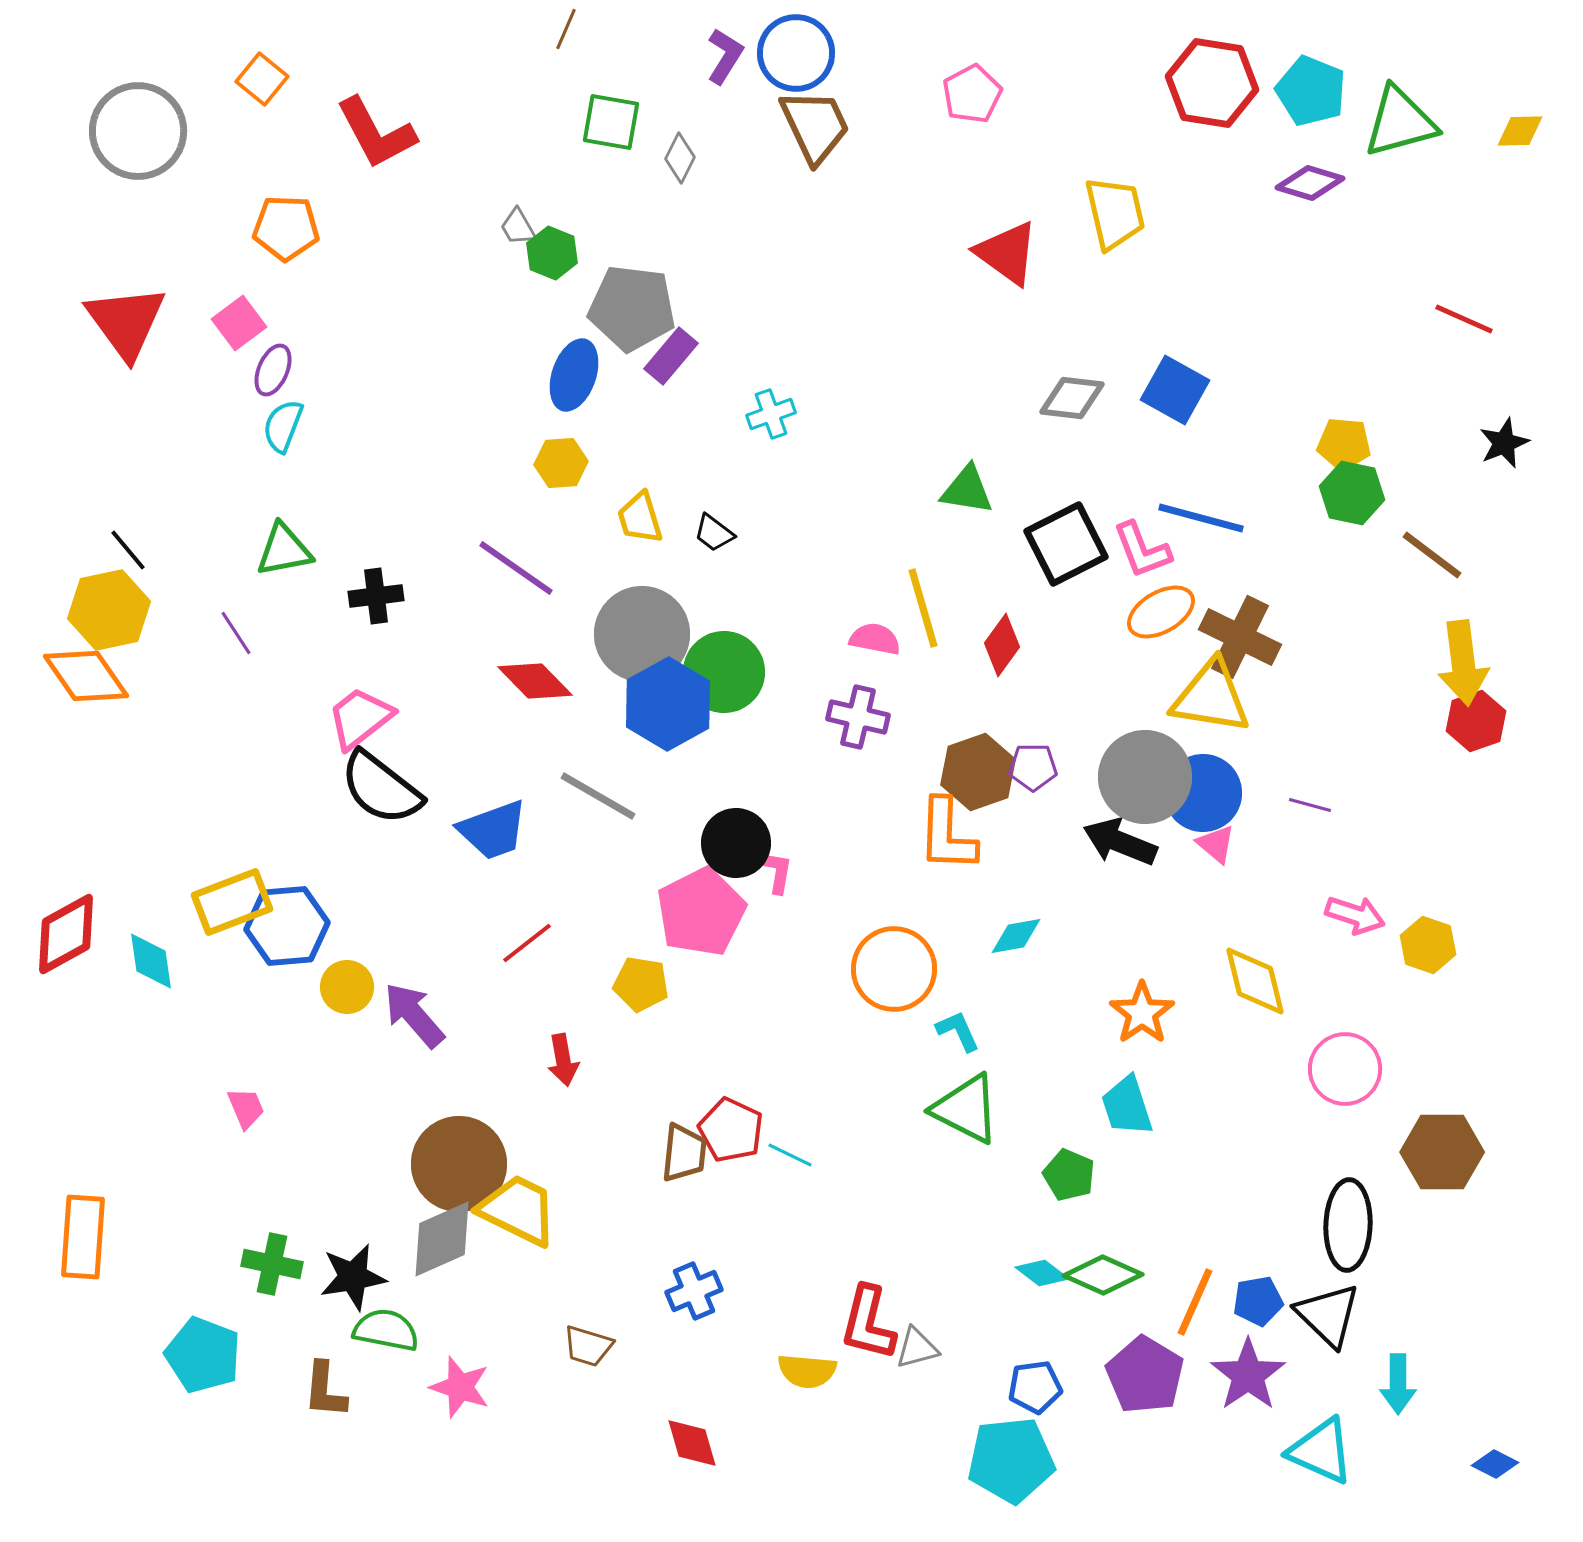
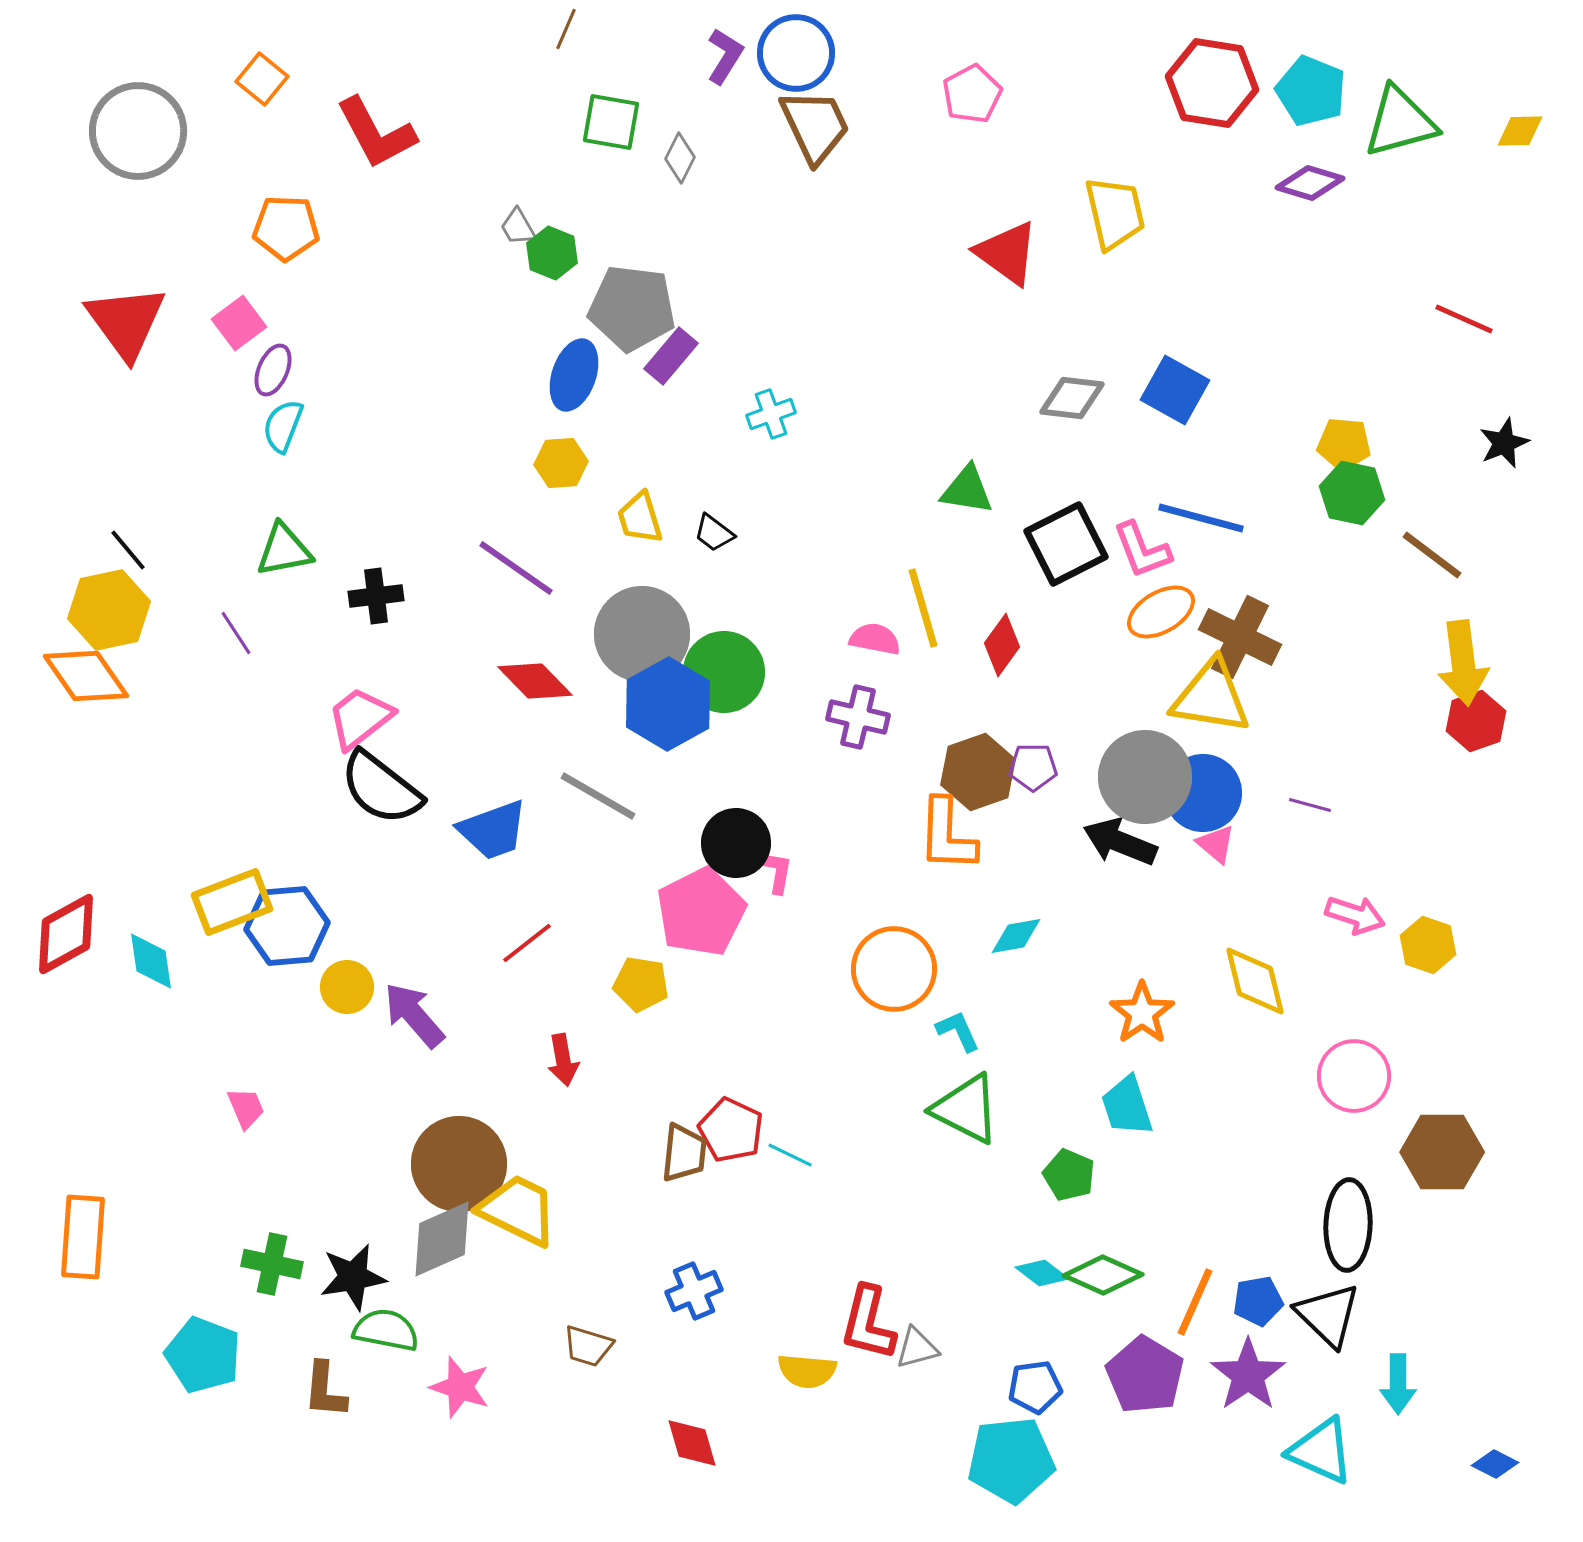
pink circle at (1345, 1069): moved 9 px right, 7 px down
